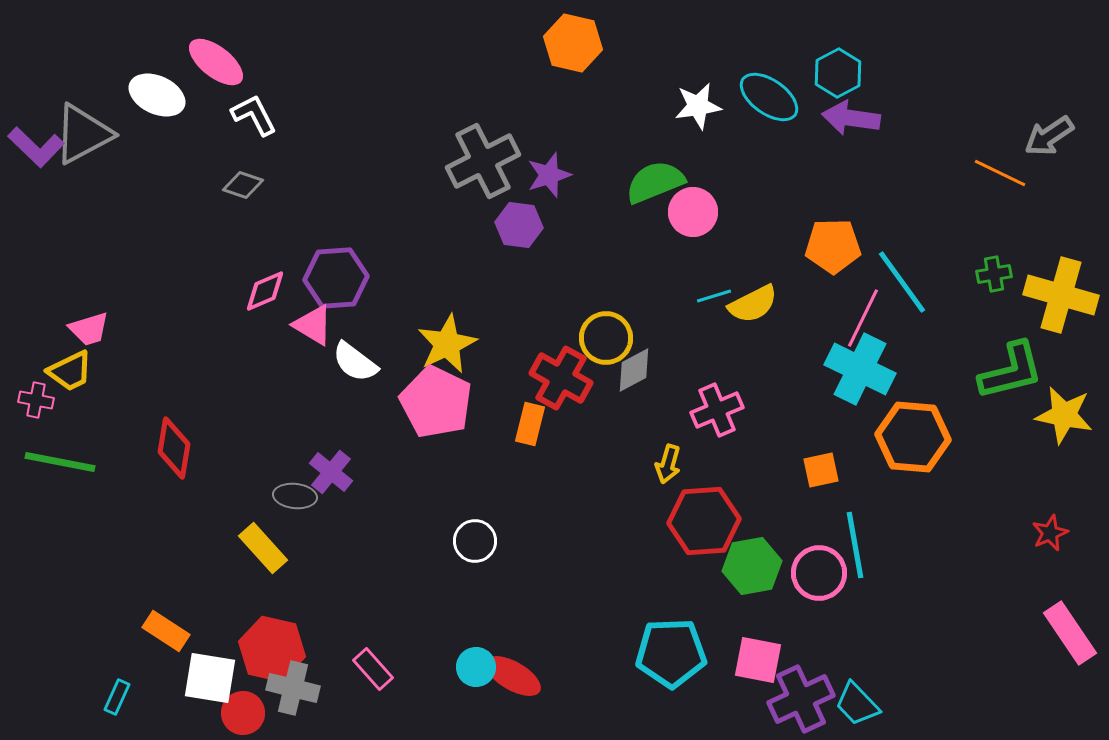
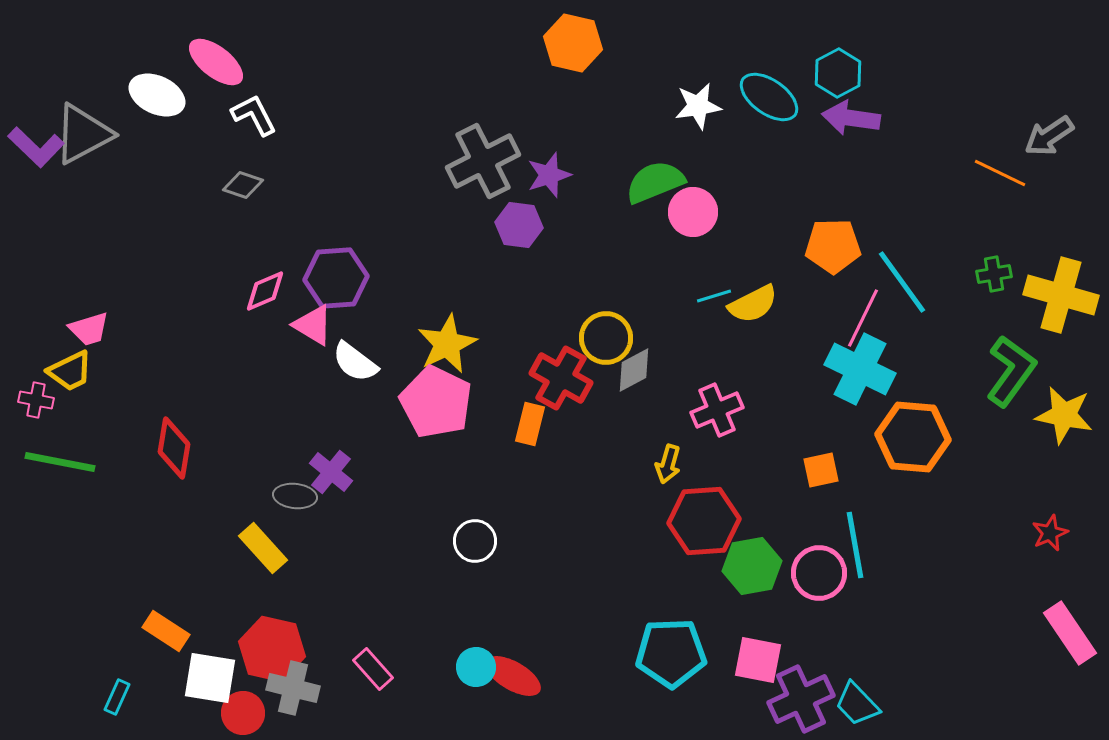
green L-shape at (1011, 371): rotated 40 degrees counterclockwise
